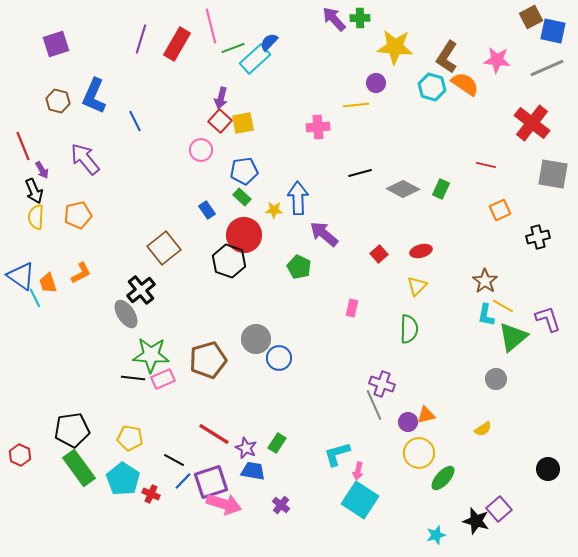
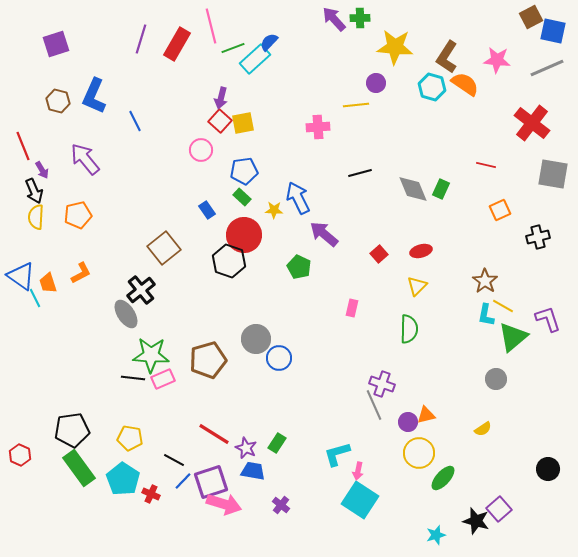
gray diamond at (403, 189): moved 10 px right; rotated 40 degrees clockwise
blue arrow at (298, 198): rotated 24 degrees counterclockwise
